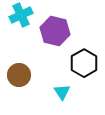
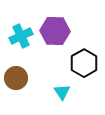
cyan cross: moved 21 px down
purple hexagon: rotated 12 degrees counterclockwise
brown circle: moved 3 px left, 3 px down
